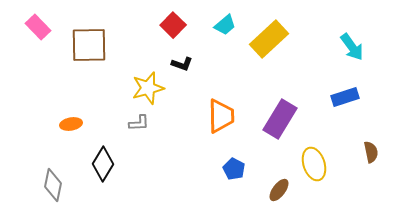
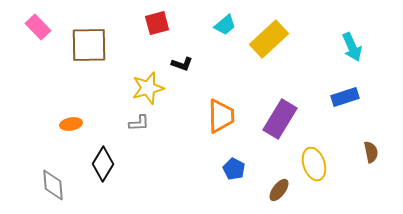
red square: moved 16 px left, 2 px up; rotated 30 degrees clockwise
cyan arrow: rotated 12 degrees clockwise
gray diamond: rotated 16 degrees counterclockwise
